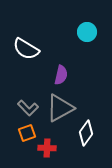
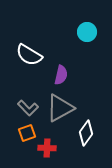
white semicircle: moved 3 px right, 6 px down
